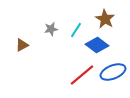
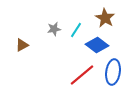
brown star: moved 1 px up
gray star: moved 3 px right
blue ellipse: rotated 60 degrees counterclockwise
